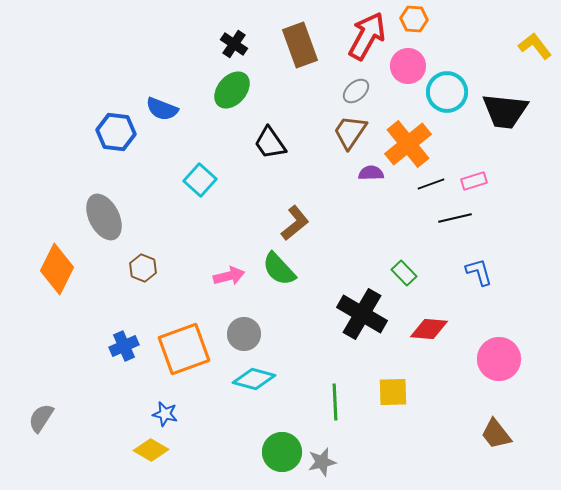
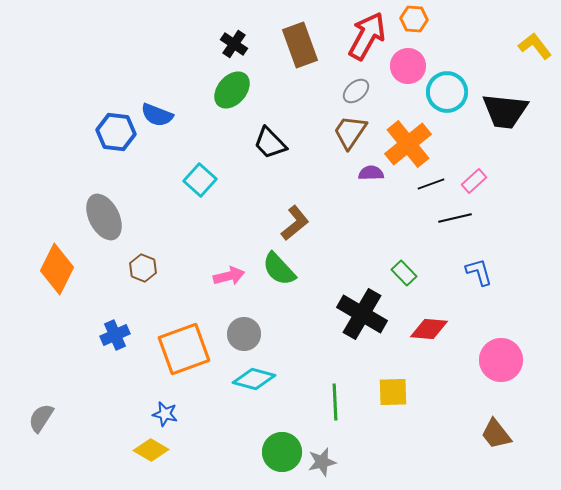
blue semicircle at (162, 109): moved 5 px left, 6 px down
black trapezoid at (270, 143): rotated 9 degrees counterclockwise
pink rectangle at (474, 181): rotated 25 degrees counterclockwise
blue cross at (124, 346): moved 9 px left, 11 px up
pink circle at (499, 359): moved 2 px right, 1 px down
